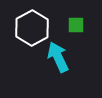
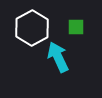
green square: moved 2 px down
